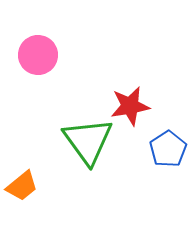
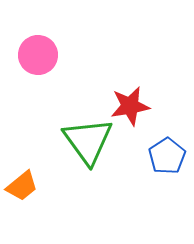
blue pentagon: moved 1 px left, 7 px down
